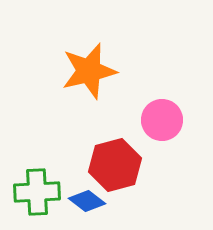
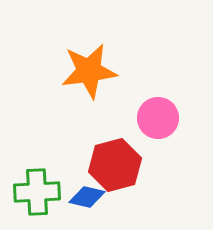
orange star: rotated 6 degrees clockwise
pink circle: moved 4 px left, 2 px up
blue diamond: moved 4 px up; rotated 24 degrees counterclockwise
